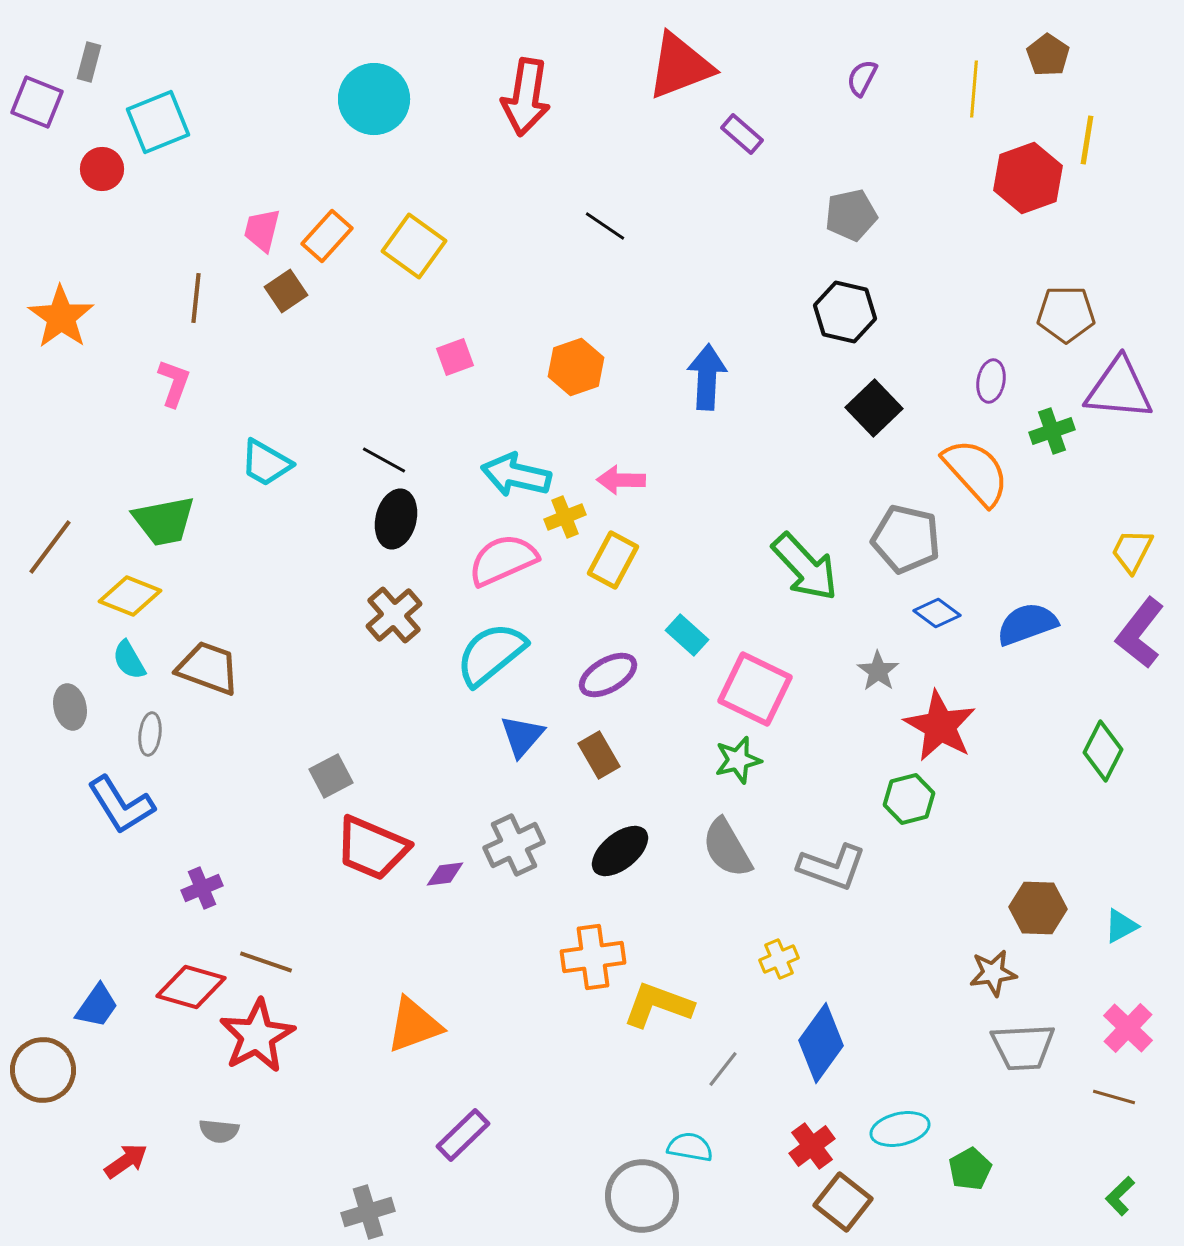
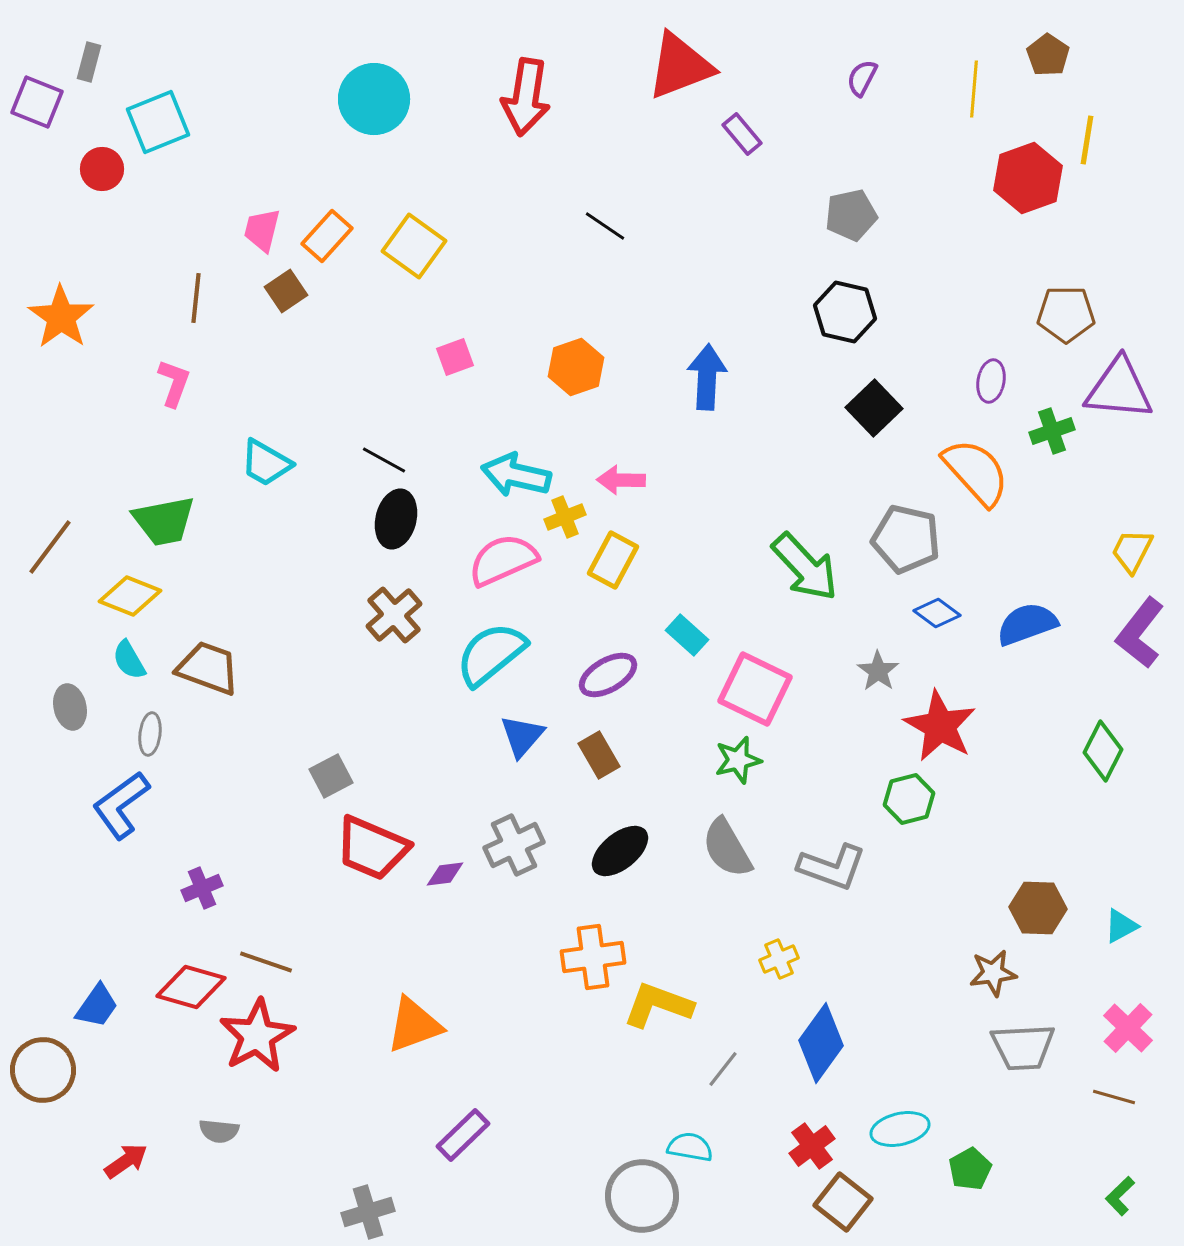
purple rectangle at (742, 134): rotated 9 degrees clockwise
blue L-shape at (121, 805): rotated 86 degrees clockwise
